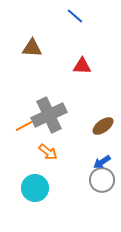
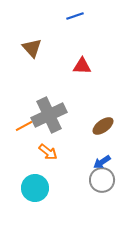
blue line: rotated 60 degrees counterclockwise
brown triangle: rotated 45 degrees clockwise
